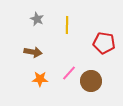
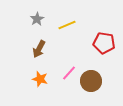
gray star: rotated 16 degrees clockwise
yellow line: rotated 66 degrees clockwise
brown arrow: moved 6 px right, 3 px up; rotated 108 degrees clockwise
orange star: rotated 14 degrees clockwise
